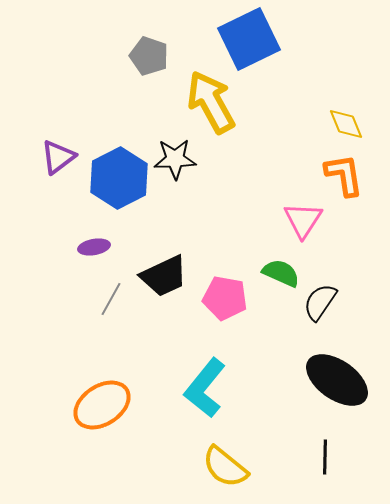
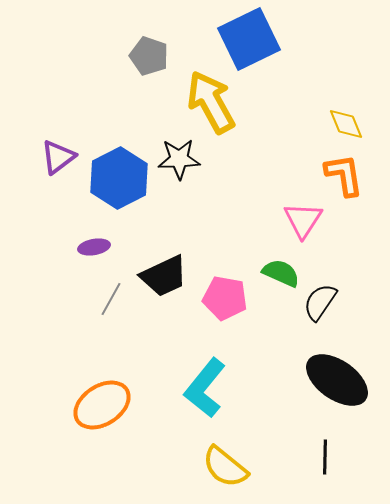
black star: moved 4 px right
